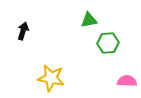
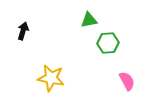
pink semicircle: rotated 60 degrees clockwise
